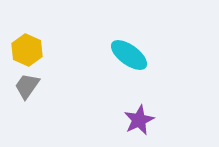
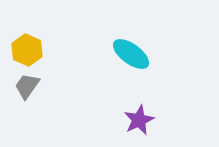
cyan ellipse: moved 2 px right, 1 px up
